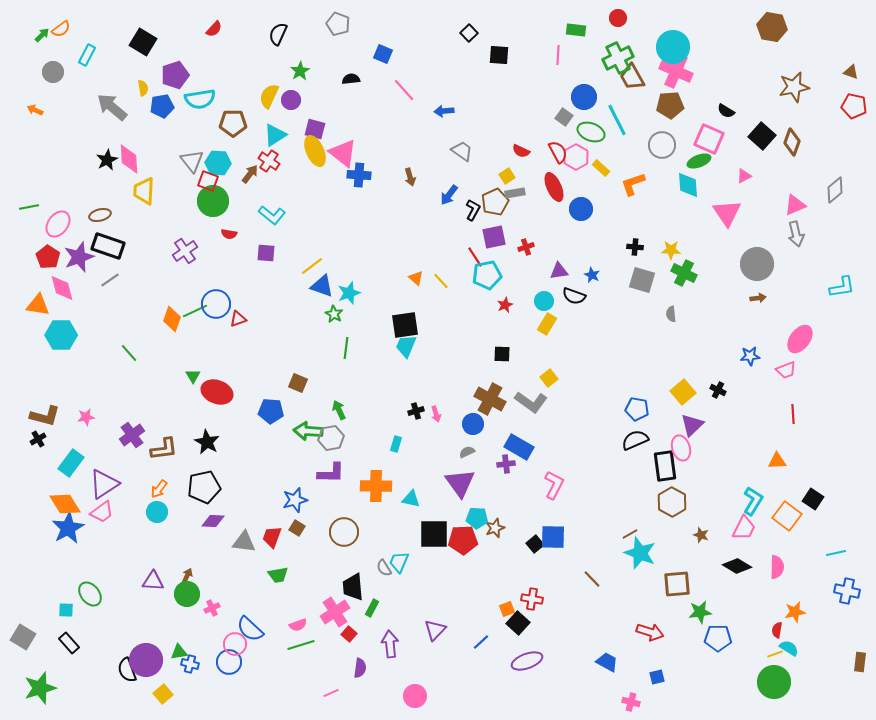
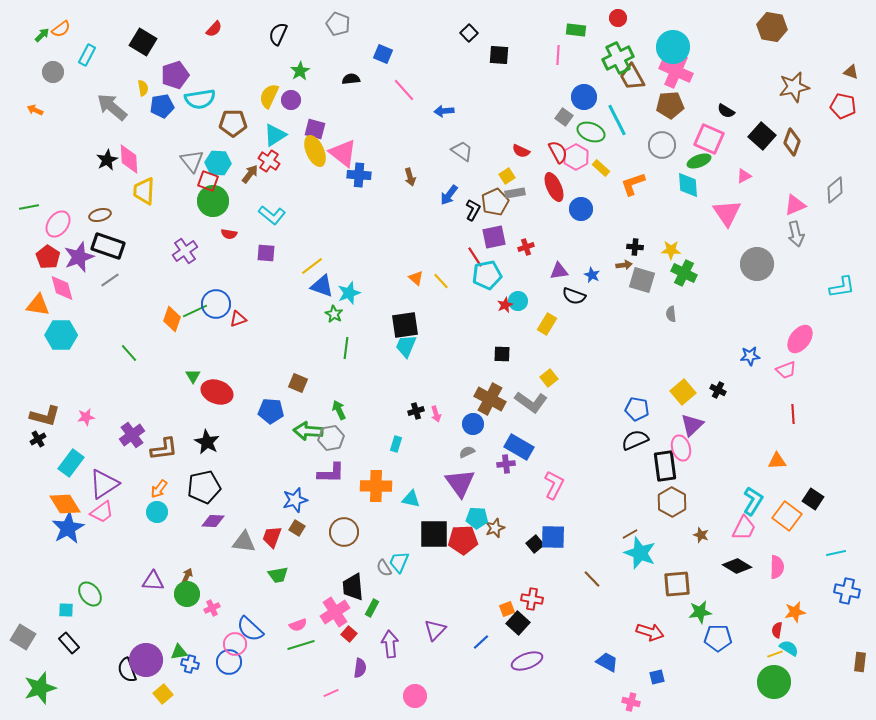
red pentagon at (854, 106): moved 11 px left
brown arrow at (758, 298): moved 134 px left, 33 px up
cyan circle at (544, 301): moved 26 px left
